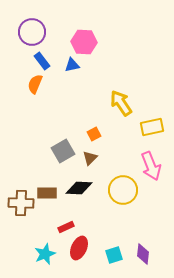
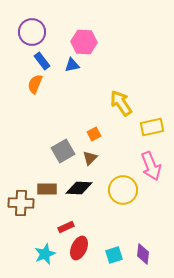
brown rectangle: moved 4 px up
